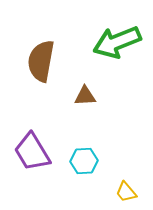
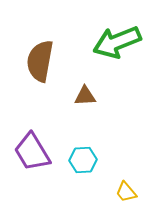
brown semicircle: moved 1 px left
cyan hexagon: moved 1 px left, 1 px up
